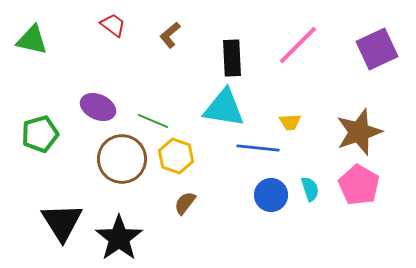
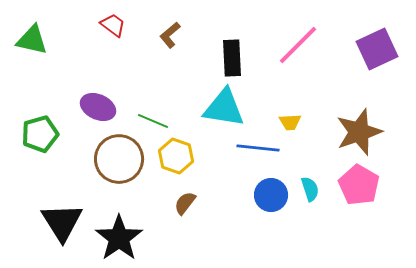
brown circle: moved 3 px left
